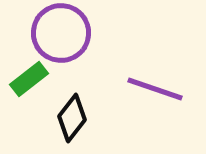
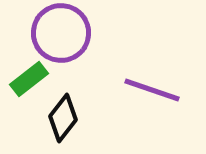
purple line: moved 3 px left, 1 px down
black diamond: moved 9 px left
